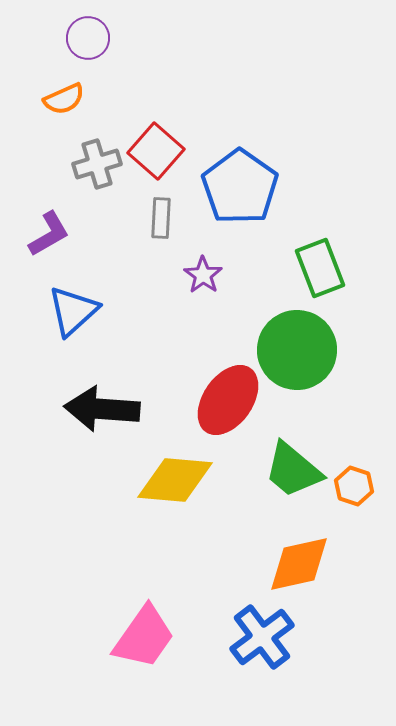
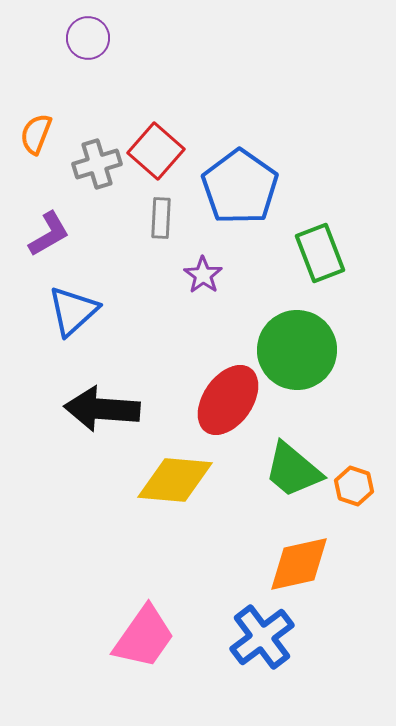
orange semicircle: moved 28 px left, 35 px down; rotated 135 degrees clockwise
green rectangle: moved 15 px up
